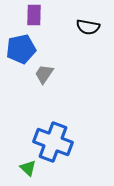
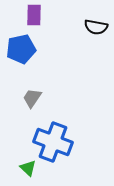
black semicircle: moved 8 px right
gray trapezoid: moved 12 px left, 24 px down
